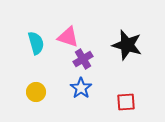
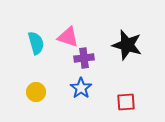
purple cross: moved 1 px right, 1 px up; rotated 24 degrees clockwise
